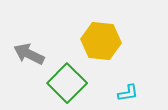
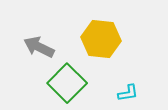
yellow hexagon: moved 2 px up
gray arrow: moved 10 px right, 7 px up
